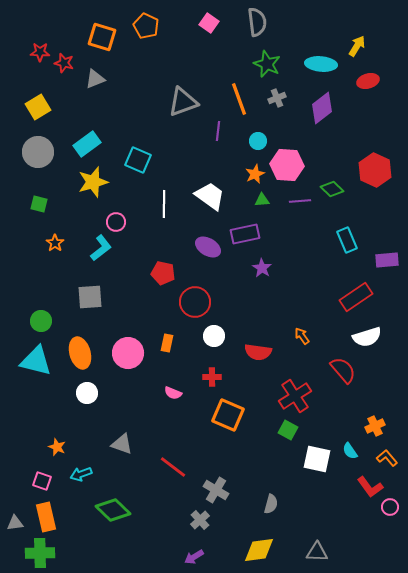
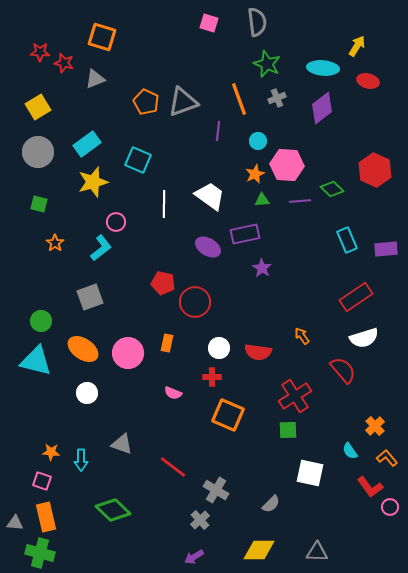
pink square at (209, 23): rotated 18 degrees counterclockwise
orange pentagon at (146, 26): moved 76 px down
cyan ellipse at (321, 64): moved 2 px right, 4 px down
red ellipse at (368, 81): rotated 30 degrees clockwise
purple rectangle at (387, 260): moved 1 px left, 11 px up
red pentagon at (163, 273): moved 10 px down
gray square at (90, 297): rotated 16 degrees counterclockwise
white circle at (214, 336): moved 5 px right, 12 px down
white semicircle at (367, 337): moved 3 px left, 1 px down
orange ellipse at (80, 353): moved 3 px right, 4 px up; rotated 40 degrees counterclockwise
orange cross at (375, 426): rotated 18 degrees counterclockwise
green square at (288, 430): rotated 30 degrees counterclockwise
orange star at (57, 447): moved 6 px left, 5 px down; rotated 18 degrees counterclockwise
white square at (317, 459): moved 7 px left, 14 px down
cyan arrow at (81, 474): moved 14 px up; rotated 70 degrees counterclockwise
gray semicircle at (271, 504): rotated 30 degrees clockwise
gray triangle at (15, 523): rotated 12 degrees clockwise
yellow diamond at (259, 550): rotated 8 degrees clockwise
green cross at (40, 553): rotated 16 degrees clockwise
